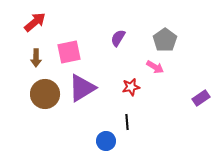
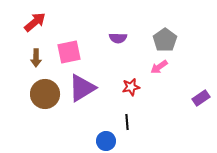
purple semicircle: rotated 120 degrees counterclockwise
pink arrow: moved 4 px right; rotated 114 degrees clockwise
